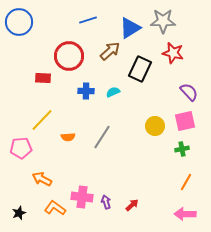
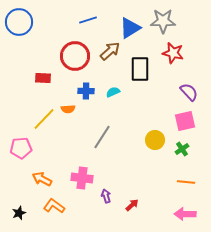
red circle: moved 6 px right
black rectangle: rotated 25 degrees counterclockwise
yellow line: moved 2 px right, 1 px up
yellow circle: moved 14 px down
orange semicircle: moved 28 px up
green cross: rotated 24 degrees counterclockwise
orange line: rotated 66 degrees clockwise
pink cross: moved 19 px up
purple arrow: moved 6 px up
orange L-shape: moved 1 px left, 2 px up
